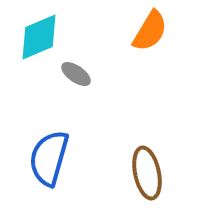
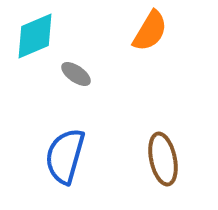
cyan diamond: moved 4 px left, 1 px up
blue semicircle: moved 16 px right, 2 px up
brown ellipse: moved 16 px right, 14 px up
